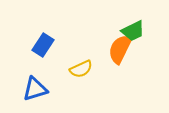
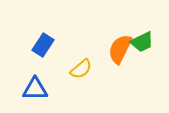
green trapezoid: moved 9 px right, 11 px down
yellow semicircle: rotated 15 degrees counterclockwise
blue triangle: rotated 16 degrees clockwise
